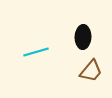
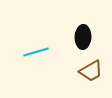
brown trapezoid: rotated 20 degrees clockwise
